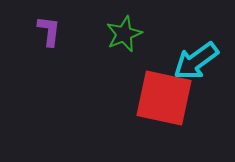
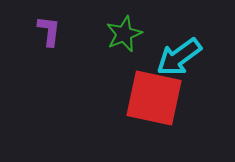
cyan arrow: moved 17 px left, 4 px up
red square: moved 10 px left
